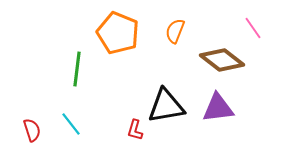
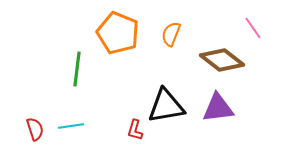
orange semicircle: moved 4 px left, 3 px down
cyan line: moved 2 px down; rotated 60 degrees counterclockwise
red semicircle: moved 3 px right, 1 px up
